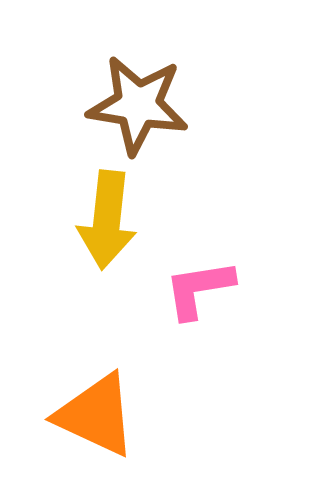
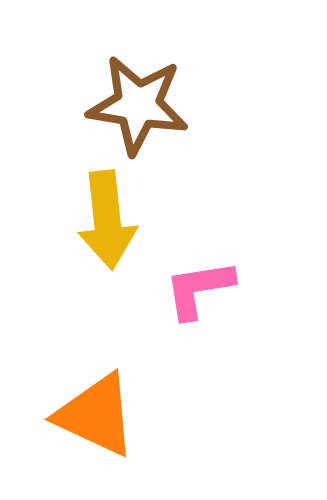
yellow arrow: rotated 12 degrees counterclockwise
